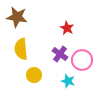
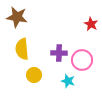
red star: moved 24 px right, 4 px up
yellow semicircle: moved 1 px right
purple cross: moved 1 px left, 1 px up; rotated 35 degrees counterclockwise
